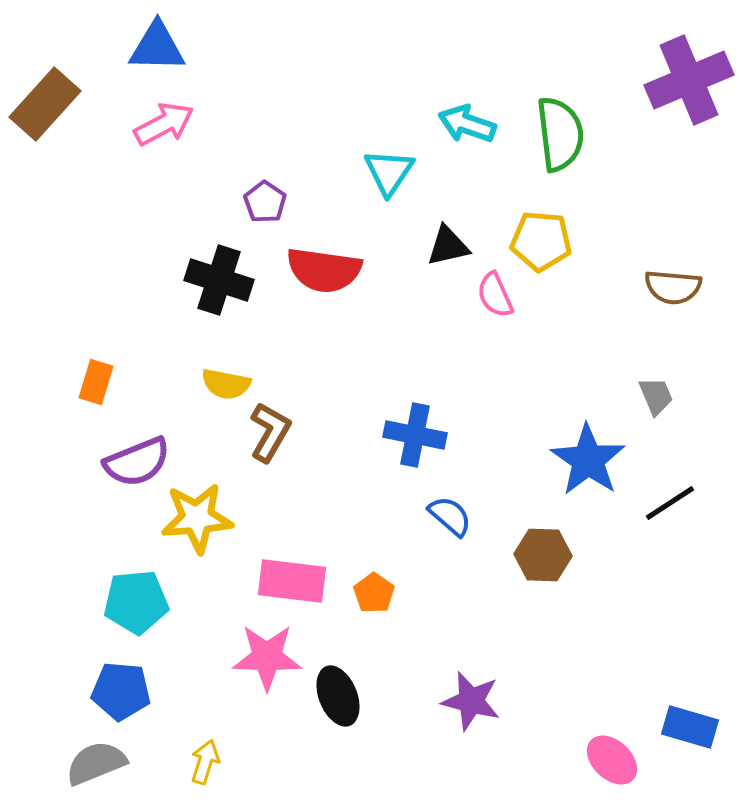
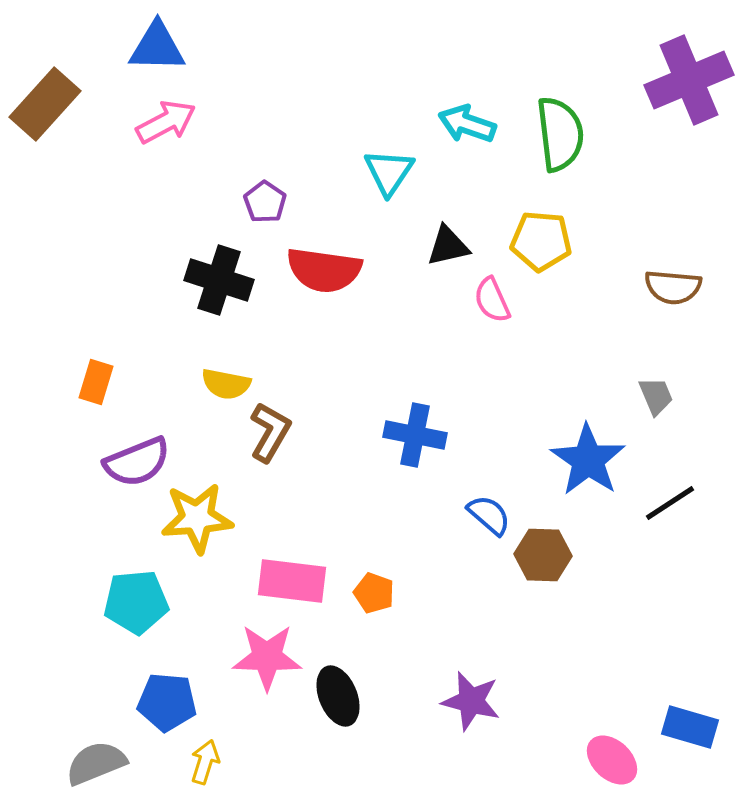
pink arrow: moved 2 px right, 2 px up
pink semicircle: moved 3 px left, 5 px down
blue semicircle: moved 39 px right, 1 px up
orange pentagon: rotated 15 degrees counterclockwise
blue pentagon: moved 46 px right, 11 px down
